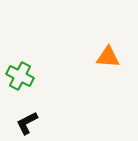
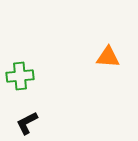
green cross: rotated 32 degrees counterclockwise
